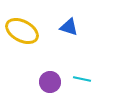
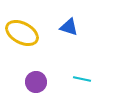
yellow ellipse: moved 2 px down
purple circle: moved 14 px left
